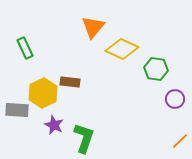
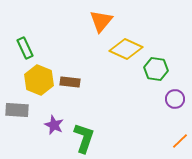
orange triangle: moved 8 px right, 6 px up
yellow diamond: moved 4 px right
yellow hexagon: moved 4 px left, 13 px up; rotated 12 degrees counterclockwise
